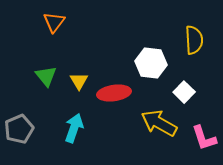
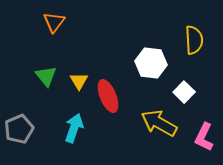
red ellipse: moved 6 px left, 3 px down; rotated 76 degrees clockwise
pink L-shape: moved 1 px up; rotated 44 degrees clockwise
